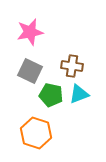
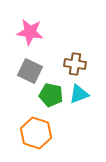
pink star: rotated 20 degrees clockwise
brown cross: moved 3 px right, 2 px up
